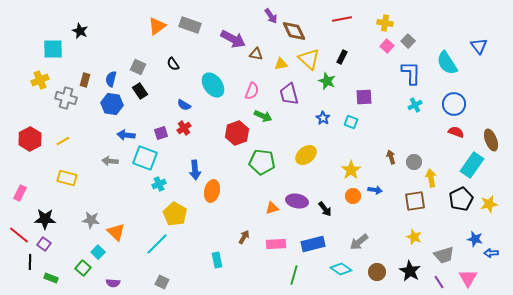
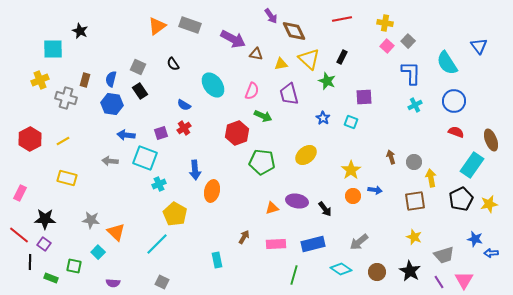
blue circle at (454, 104): moved 3 px up
green square at (83, 268): moved 9 px left, 2 px up; rotated 28 degrees counterclockwise
pink triangle at (468, 278): moved 4 px left, 2 px down
